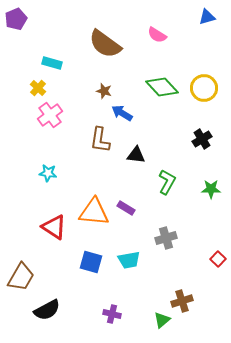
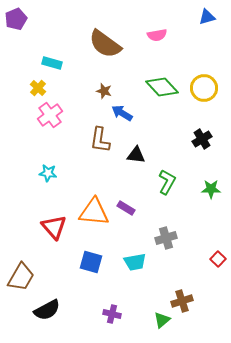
pink semicircle: rotated 42 degrees counterclockwise
red triangle: rotated 16 degrees clockwise
cyan trapezoid: moved 6 px right, 2 px down
